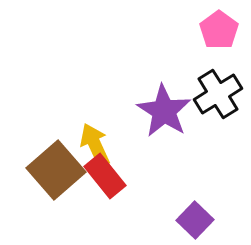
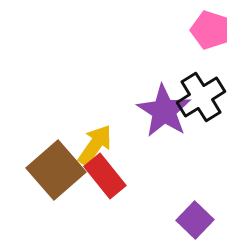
pink pentagon: moved 9 px left; rotated 18 degrees counterclockwise
black cross: moved 17 px left, 3 px down
yellow arrow: rotated 60 degrees clockwise
